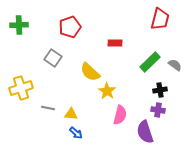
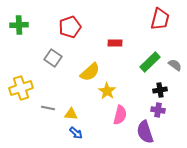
yellow semicircle: rotated 85 degrees counterclockwise
